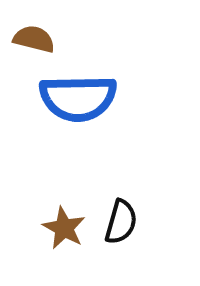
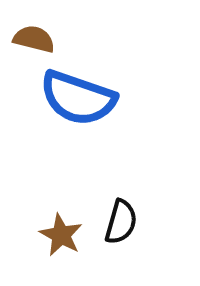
blue semicircle: rotated 20 degrees clockwise
brown star: moved 3 px left, 7 px down
